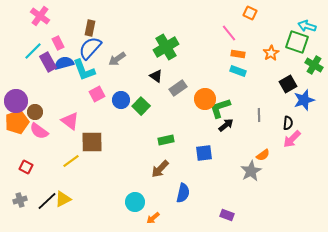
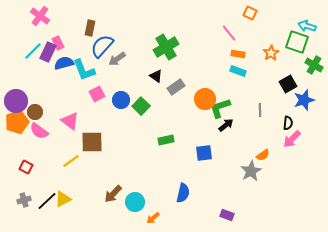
blue semicircle at (90, 48): moved 12 px right, 2 px up
purple rectangle at (48, 62): moved 10 px up; rotated 54 degrees clockwise
gray rectangle at (178, 88): moved 2 px left, 1 px up
gray line at (259, 115): moved 1 px right, 5 px up
brown arrow at (160, 169): moved 47 px left, 25 px down
gray cross at (20, 200): moved 4 px right
